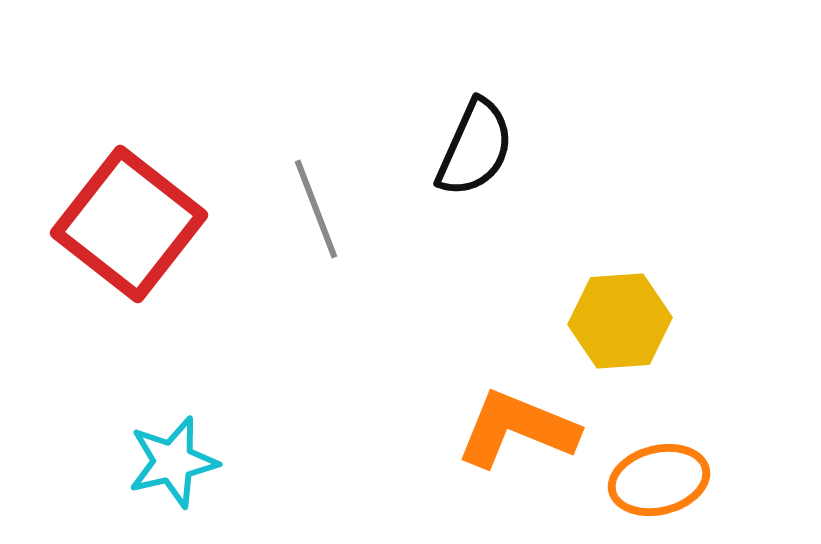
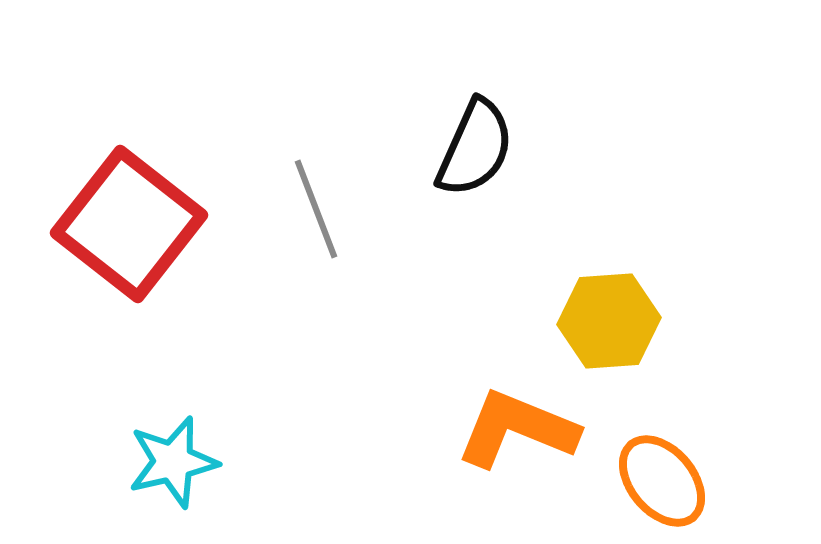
yellow hexagon: moved 11 px left
orange ellipse: moved 3 px right, 1 px down; rotated 64 degrees clockwise
